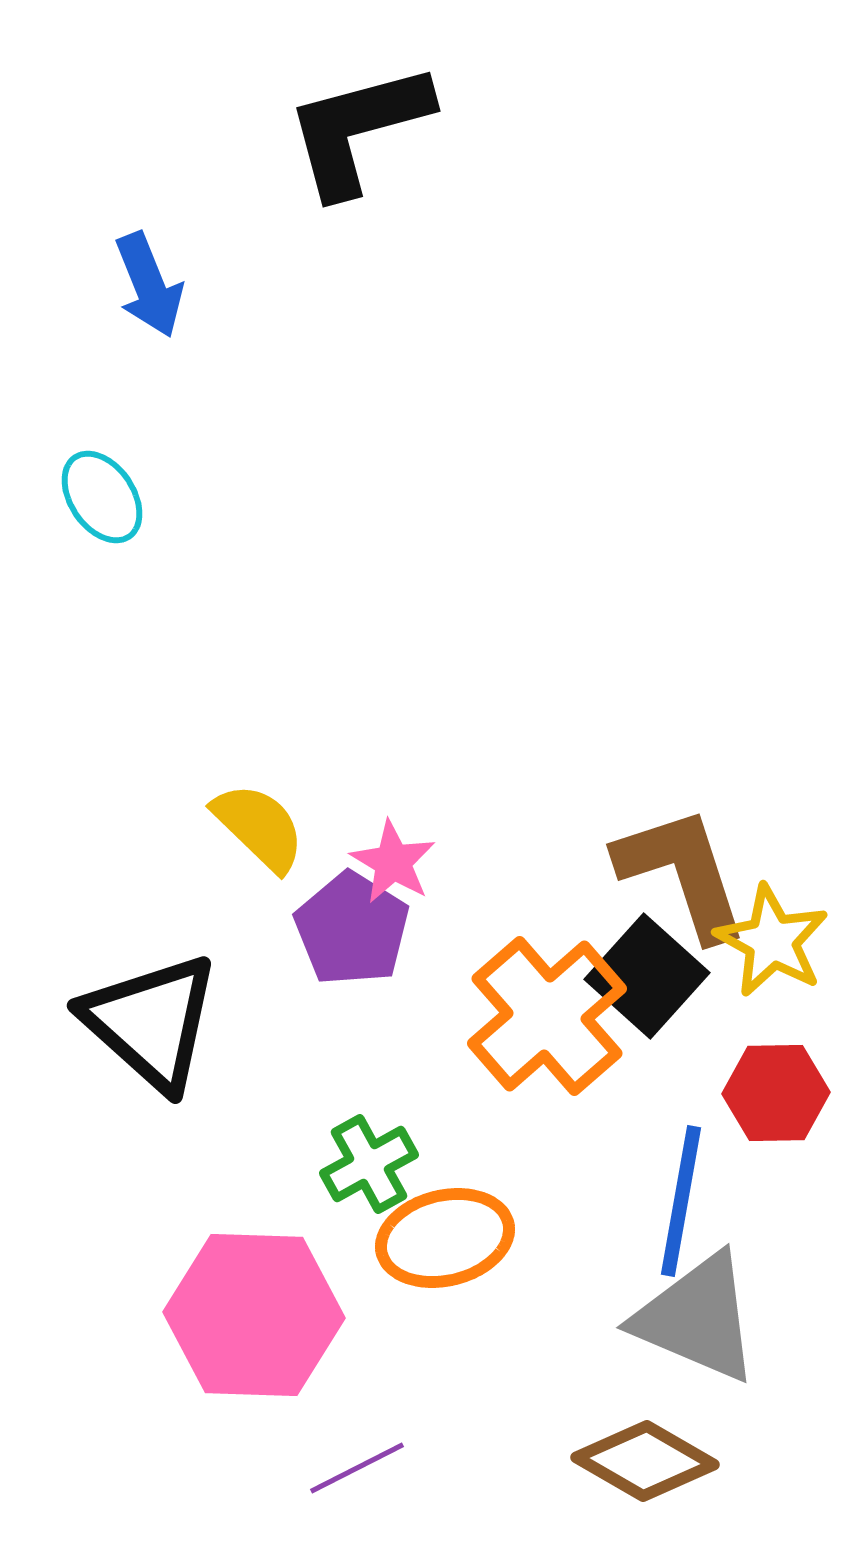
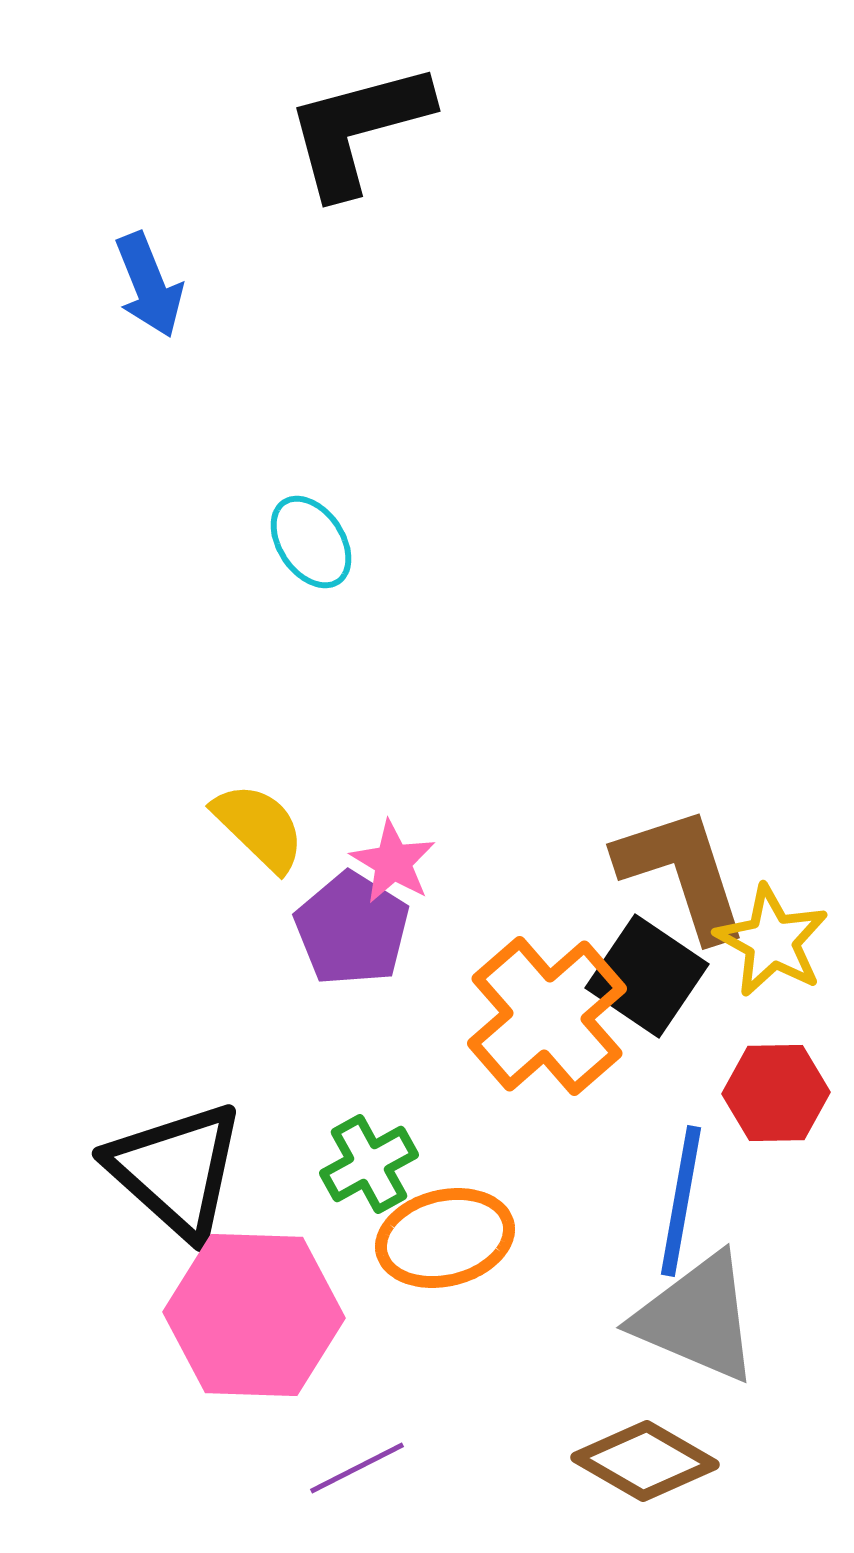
cyan ellipse: moved 209 px right, 45 px down
black square: rotated 8 degrees counterclockwise
black triangle: moved 25 px right, 148 px down
